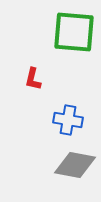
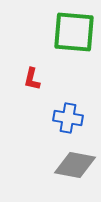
red L-shape: moved 1 px left
blue cross: moved 2 px up
